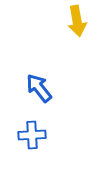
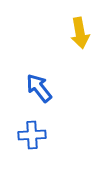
yellow arrow: moved 3 px right, 12 px down
